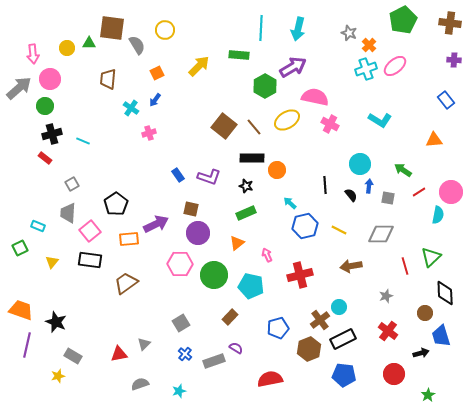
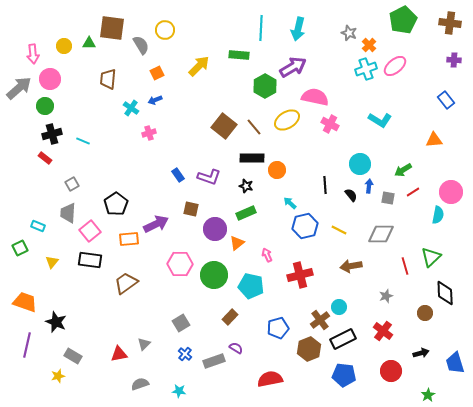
gray semicircle at (137, 45): moved 4 px right
yellow circle at (67, 48): moved 3 px left, 2 px up
blue arrow at (155, 100): rotated 32 degrees clockwise
green arrow at (403, 170): rotated 66 degrees counterclockwise
red line at (419, 192): moved 6 px left
purple circle at (198, 233): moved 17 px right, 4 px up
orange trapezoid at (21, 310): moved 4 px right, 8 px up
red cross at (388, 331): moved 5 px left
blue trapezoid at (441, 336): moved 14 px right, 27 px down
red circle at (394, 374): moved 3 px left, 3 px up
cyan star at (179, 391): rotated 24 degrees clockwise
